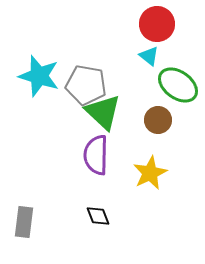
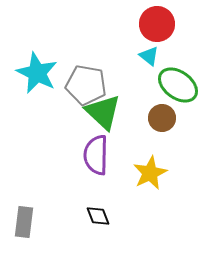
cyan star: moved 2 px left, 3 px up; rotated 9 degrees clockwise
brown circle: moved 4 px right, 2 px up
